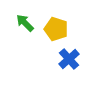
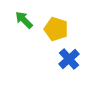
green arrow: moved 1 px left, 3 px up
